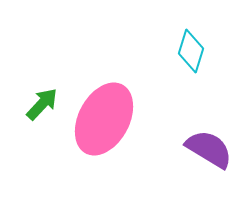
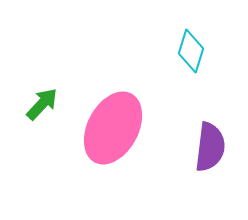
pink ellipse: moved 9 px right, 9 px down
purple semicircle: moved 1 px right, 2 px up; rotated 66 degrees clockwise
